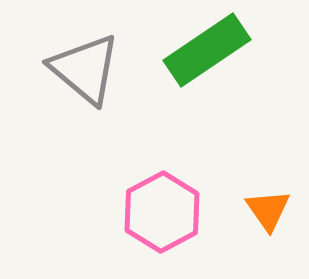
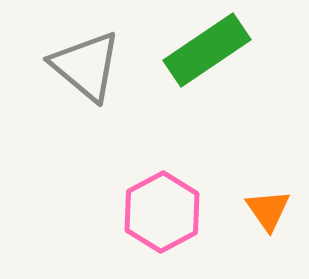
gray triangle: moved 1 px right, 3 px up
